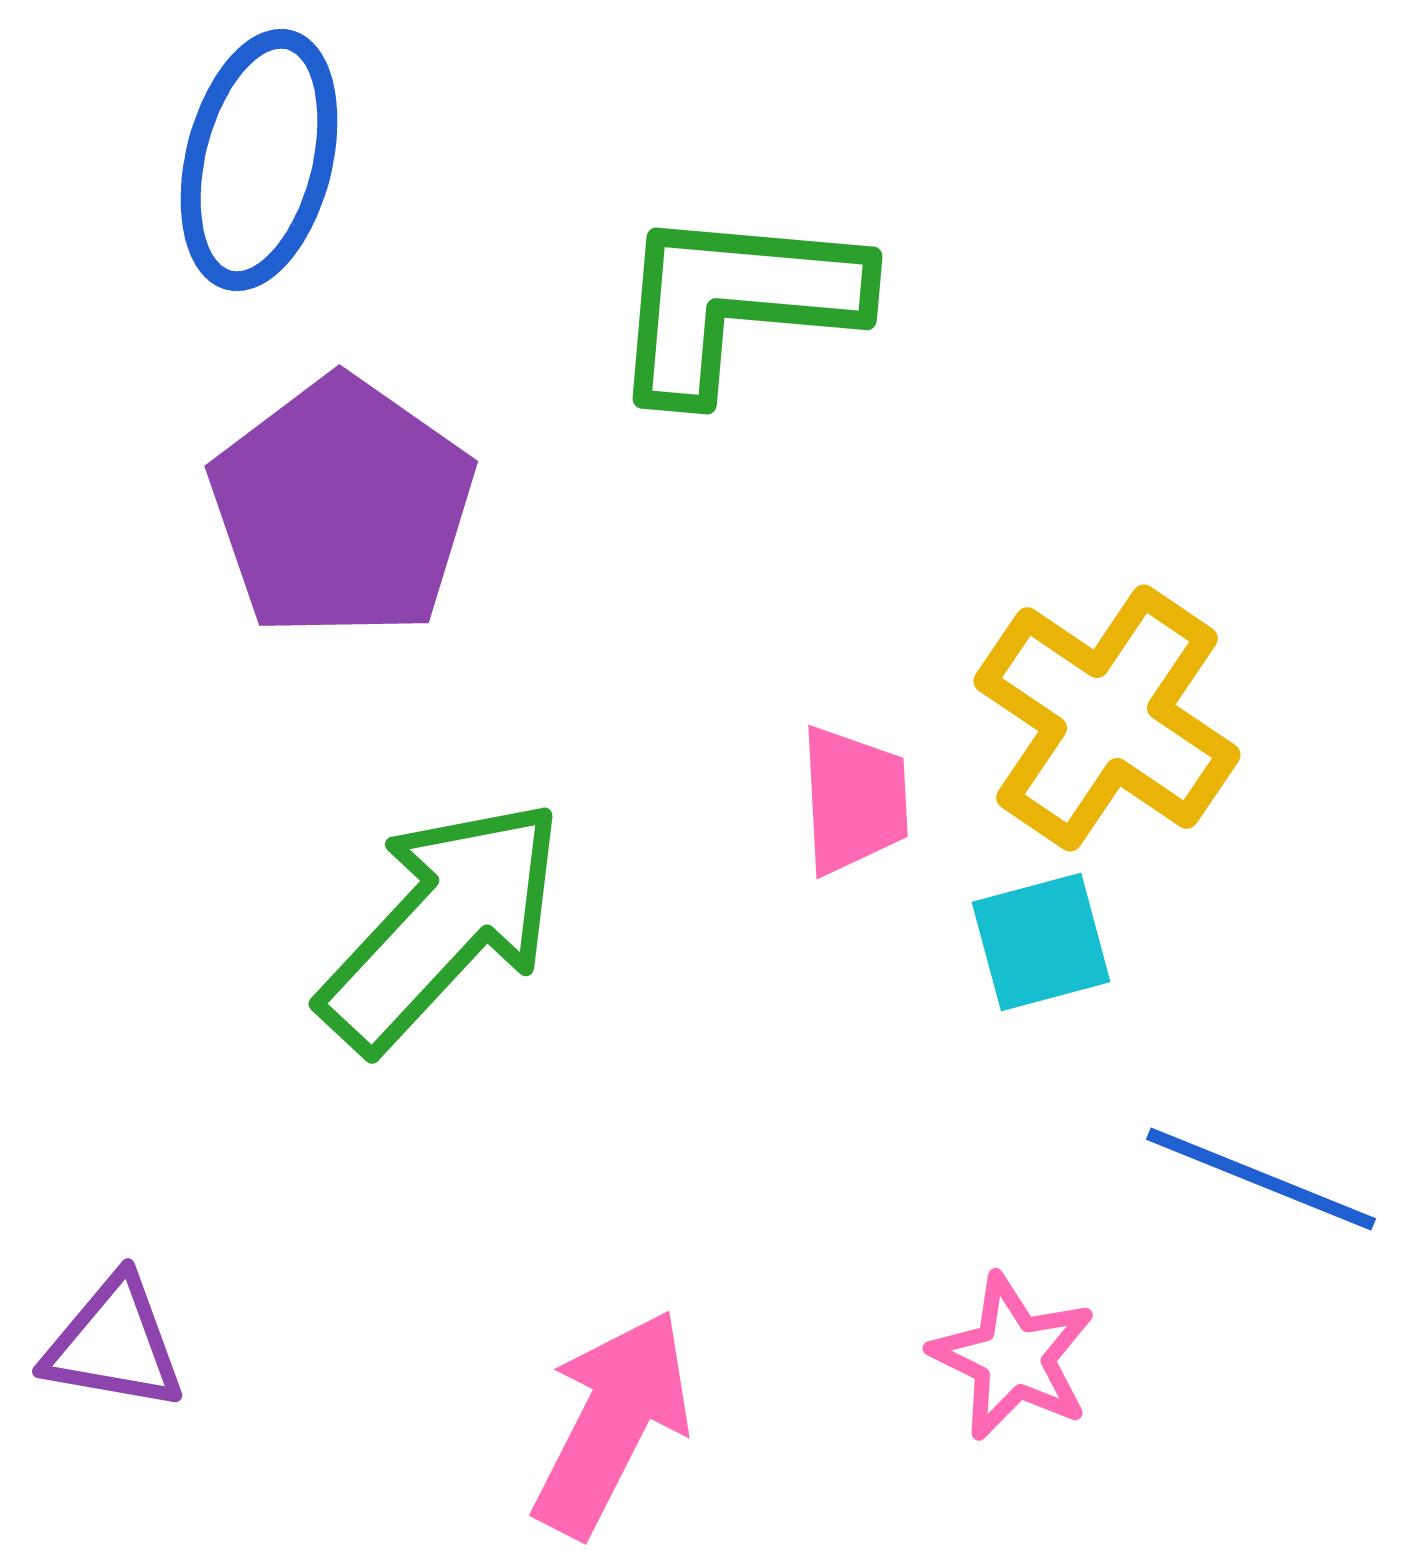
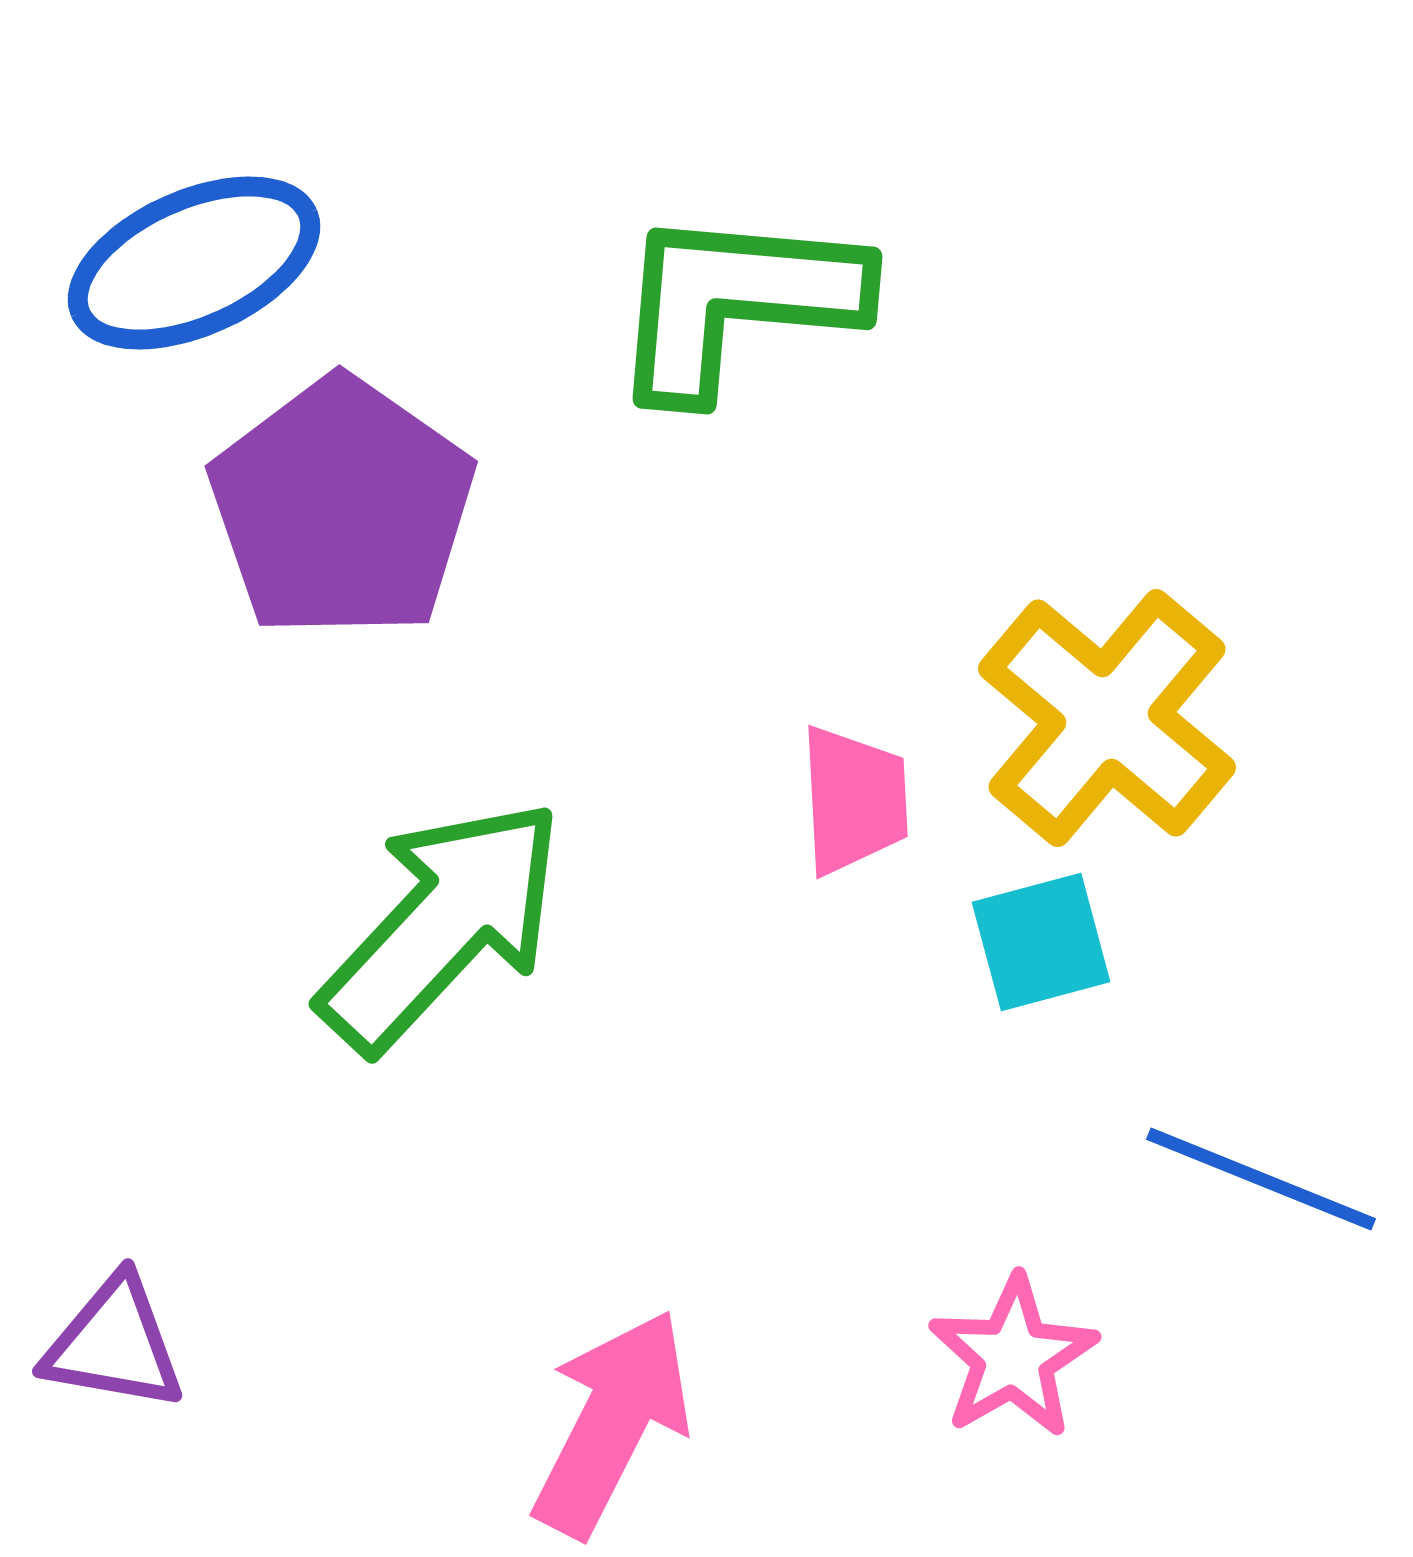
blue ellipse: moved 65 px left, 103 px down; rotated 52 degrees clockwise
yellow cross: rotated 6 degrees clockwise
pink star: rotated 16 degrees clockwise
